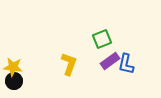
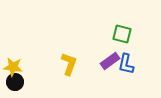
green square: moved 20 px right, 5 px up; rotated 36 degrees clockwise
black circle: moved 1 px right, 1 px down
